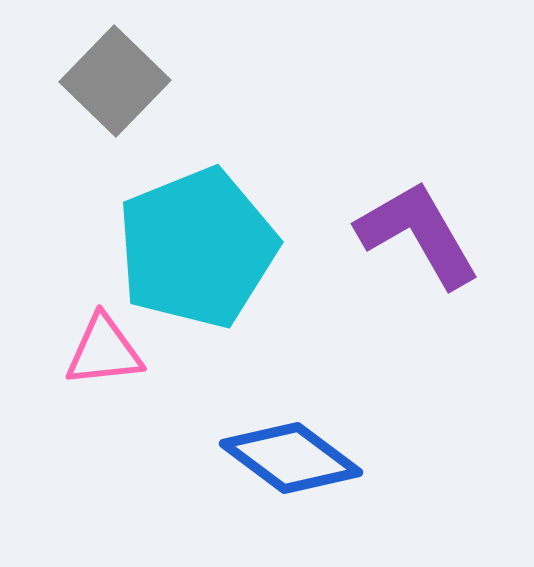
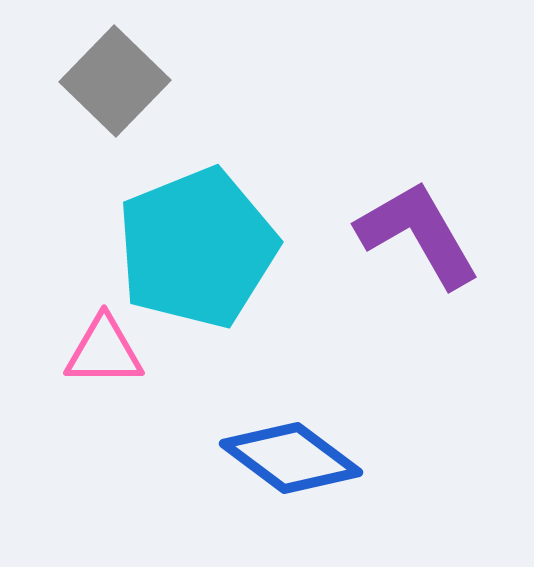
pink triangle: rotated 6 degrees clockwise
